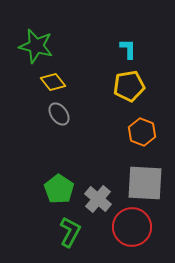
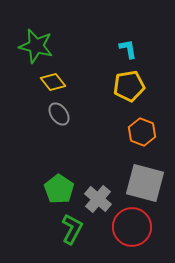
cyan L-shape: rotated 10 degrees counterclockwise
gray square: rotated 12 degrees clockwise
green L-shape: moved 2 px right, 3 px up
